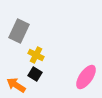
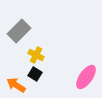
gray rectangle: rotated 20 degrees clockwise
